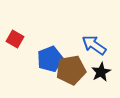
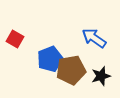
blue arrow: moved 7 px up
black star: moved 4 px down; rotated 12 degrees clockwise
